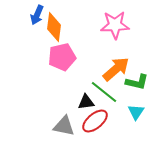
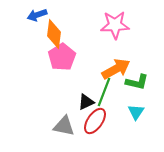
blue arrow: rotated 48 degrees clockwise
orange diamond: moved 7 px down
pink pentagon: rotated 20 degrees counterclockwise
orange arrow: rotated 12 degrees clockwise
green line: rotated 72 degrees clockwise
black triangle: rotated 18 degrees counterclockwise
red ellipse: rotated 16 degrees counterclockwise
